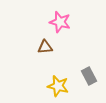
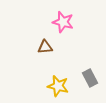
pink star: moved 3 px right
gray rectangle: moved 1 px right, 2 px down
